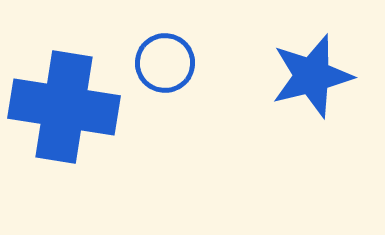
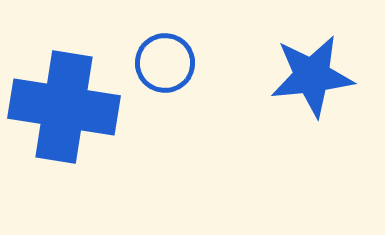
blue star: rotated 8 degrees clockwise
